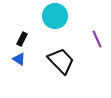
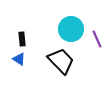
cyan circle: moved 16 px right, 13 px down
black rectangle: rotated 32 degrees counterclockwise
